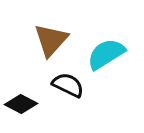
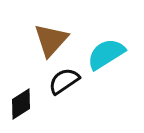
black semicircle: moved 4 px left, 4 px up; rotated 60 degrees counterclockwise
black diamond: rotated 60 degrees counterclockwise
